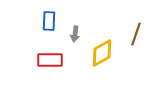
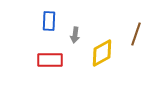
gray arrow: moved 1 px down
